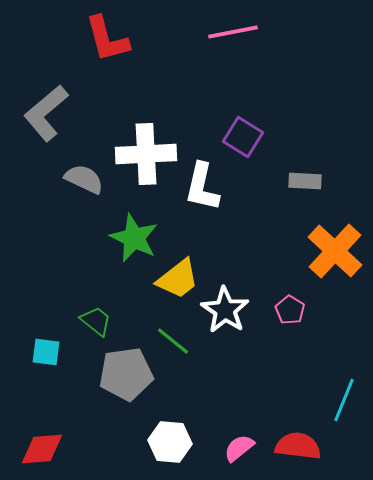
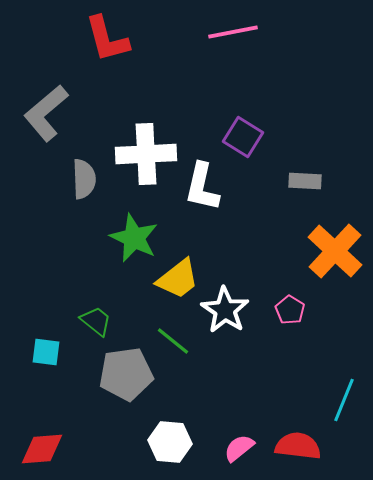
gray semicircle: rotated 63 degrees clockwise
